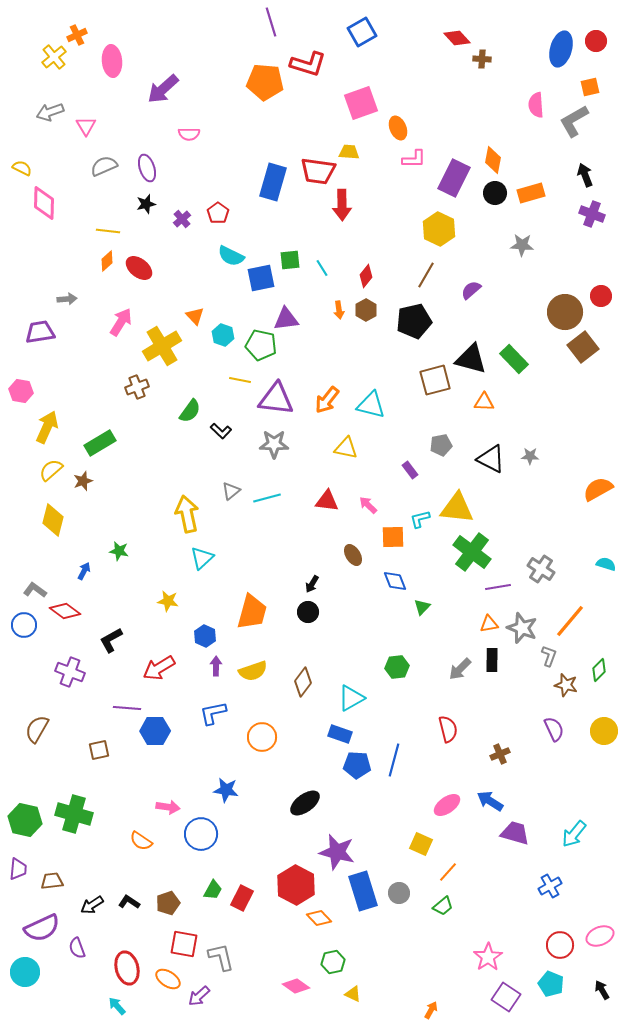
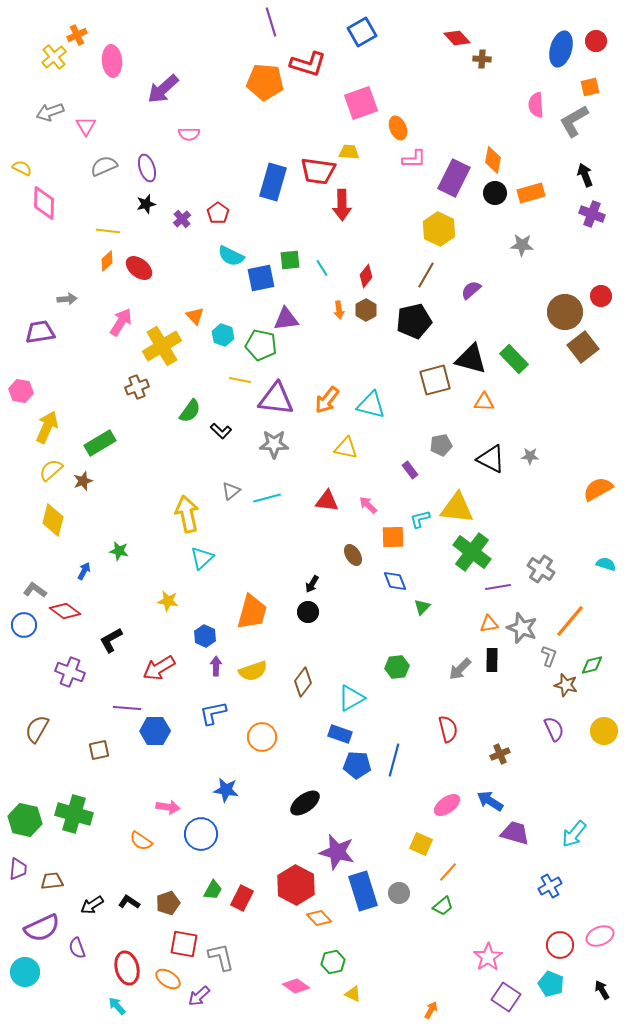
green diamond at (599, 670): moved 7 px left, 5 px up; rotated 30 degrees clockwise
